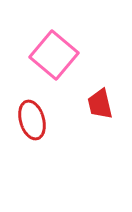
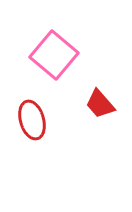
red trapezoid: rotated 28 degrees counterclockwise
